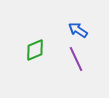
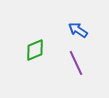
purple line: moved 4 px down
